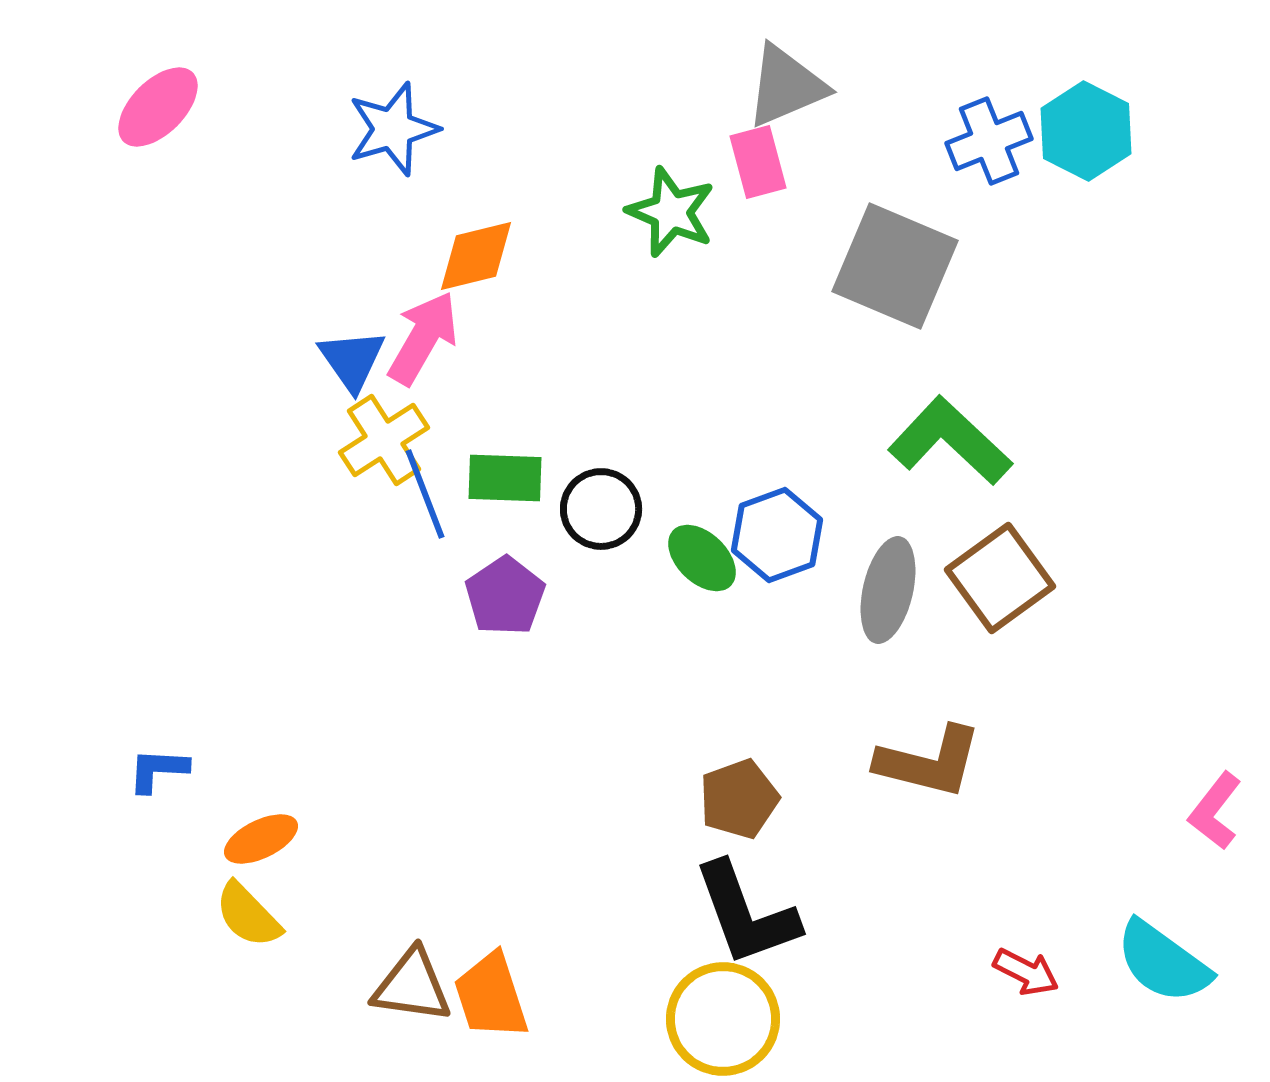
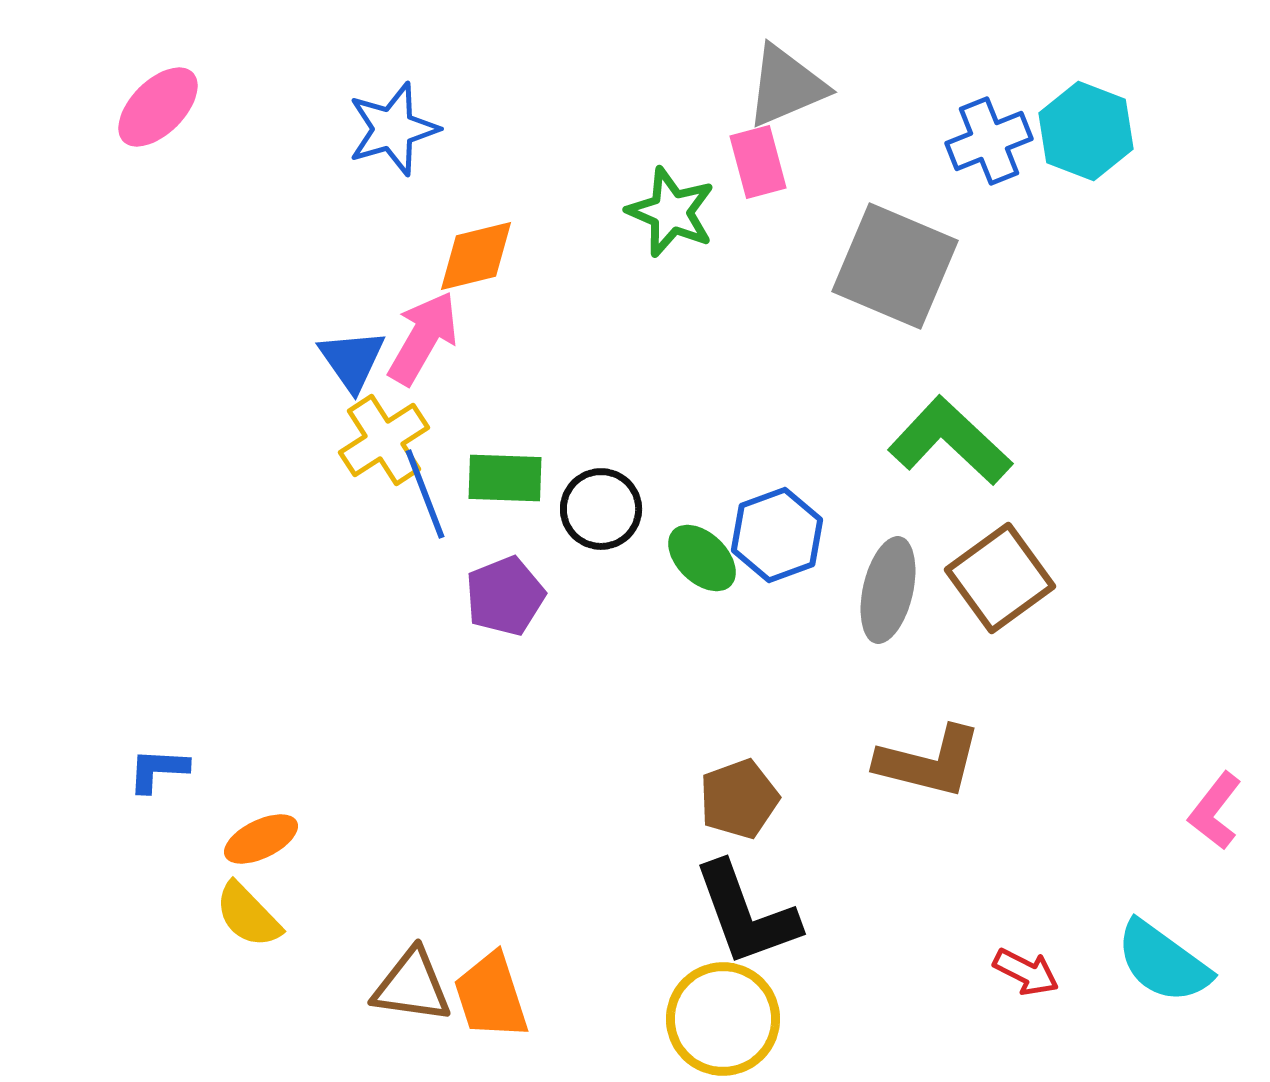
cyan hexagon: rotated 6 degrees counterclockwise
purple pentagon: rotated 12 degrees clockwise
